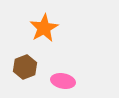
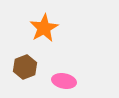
pink ellipse: moved 1 px right
